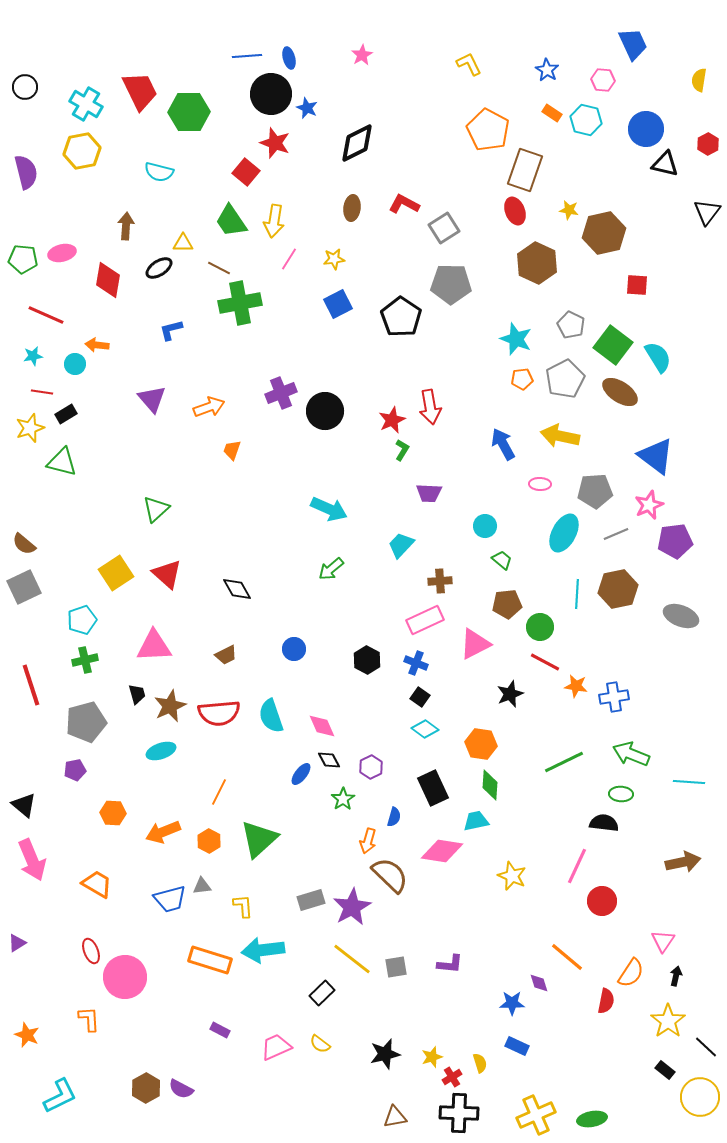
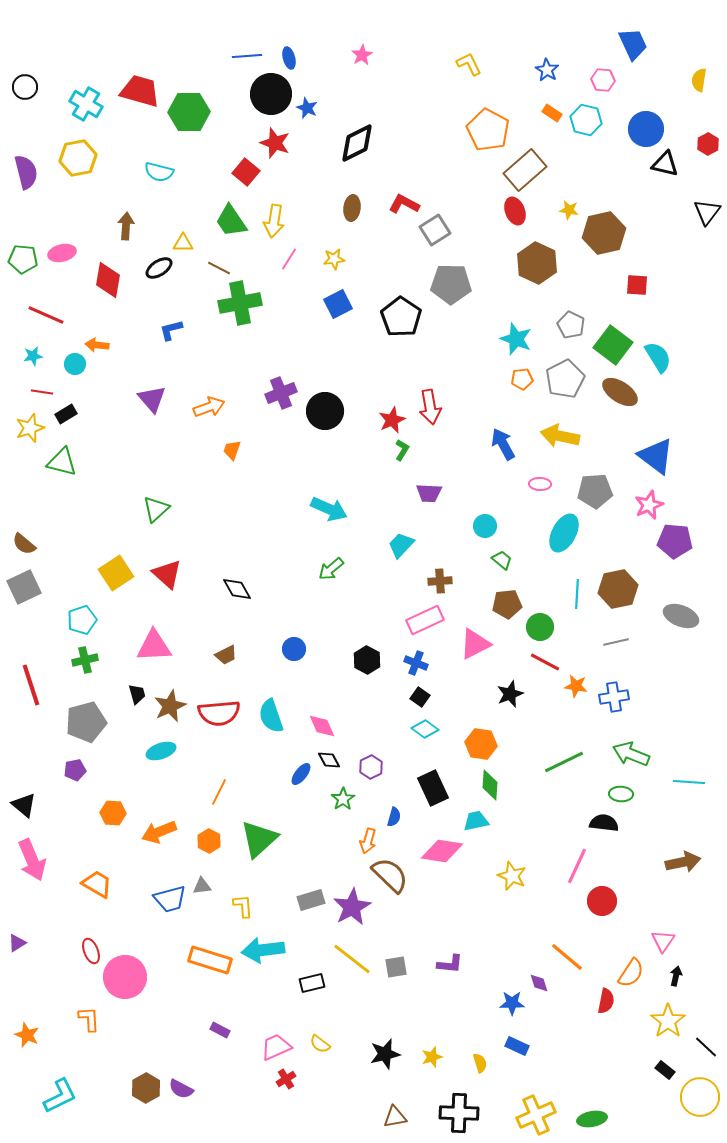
red trapezoid at (140, 91): rotated 48 degrees counterclockwise
yellow hexagon at (82, 151): moved 4 px left, 7 px down
brown rectangle at (525, 170): rotated 30 degrees clockwise
gray square at (444, 228): moved 9 px left, 2 px down
gray line at (616, 534): moved 108 px down; rotated 10 degrees clockwise
purple pentagon at (675, 541): rotated 12 degrees clockwise
orange arrow at (163, 832): moved 4 px left
black rectangle at (322, 993): moved 10 px left, 10 px up; rotated 30 degrees clockwise
red cross at (452, 1077): moved 166 px left, 2 px down
